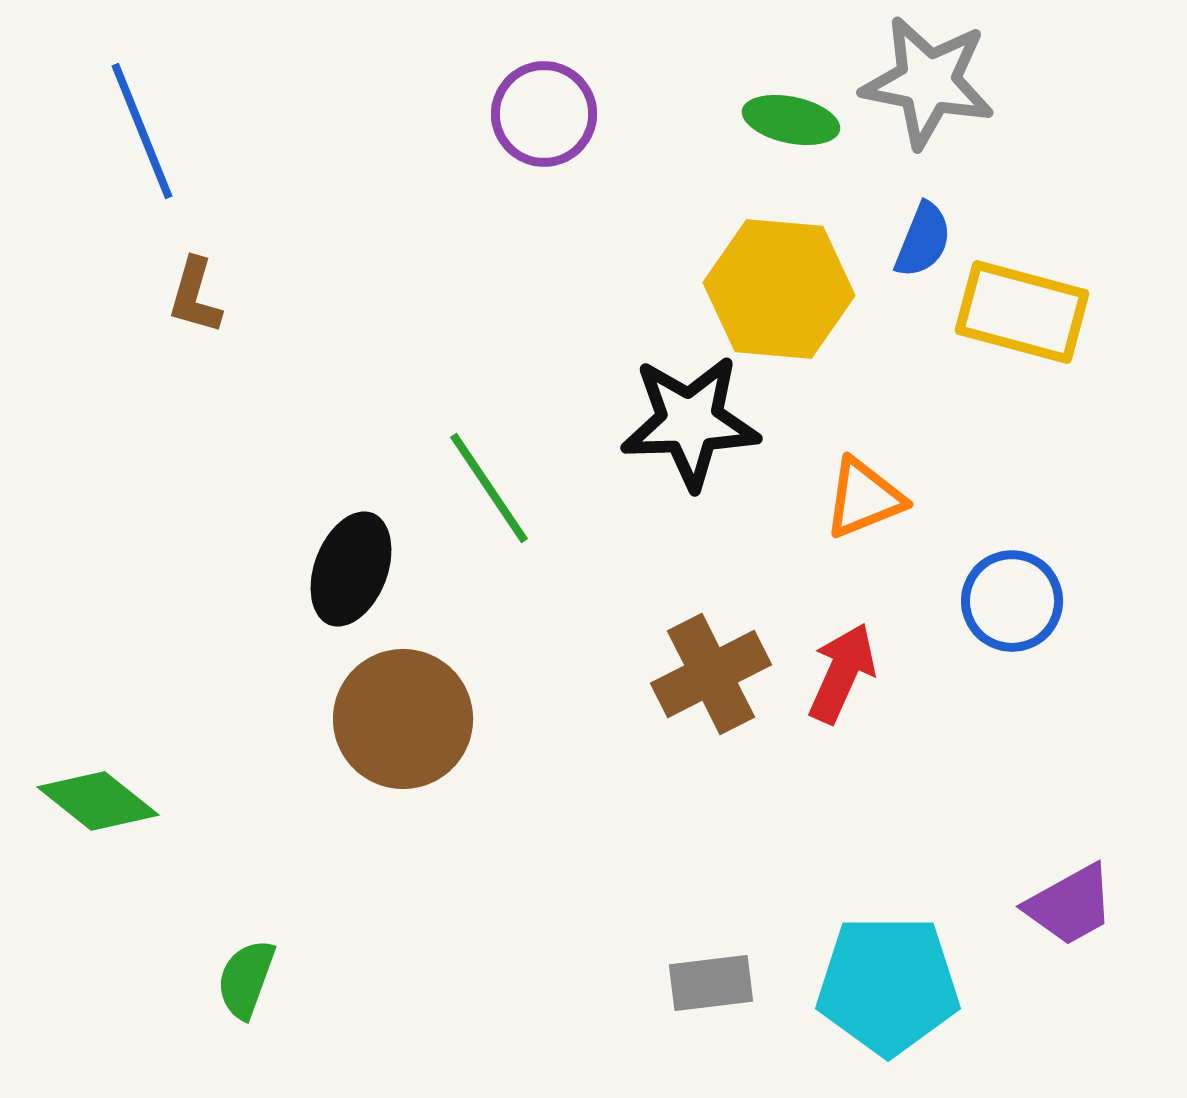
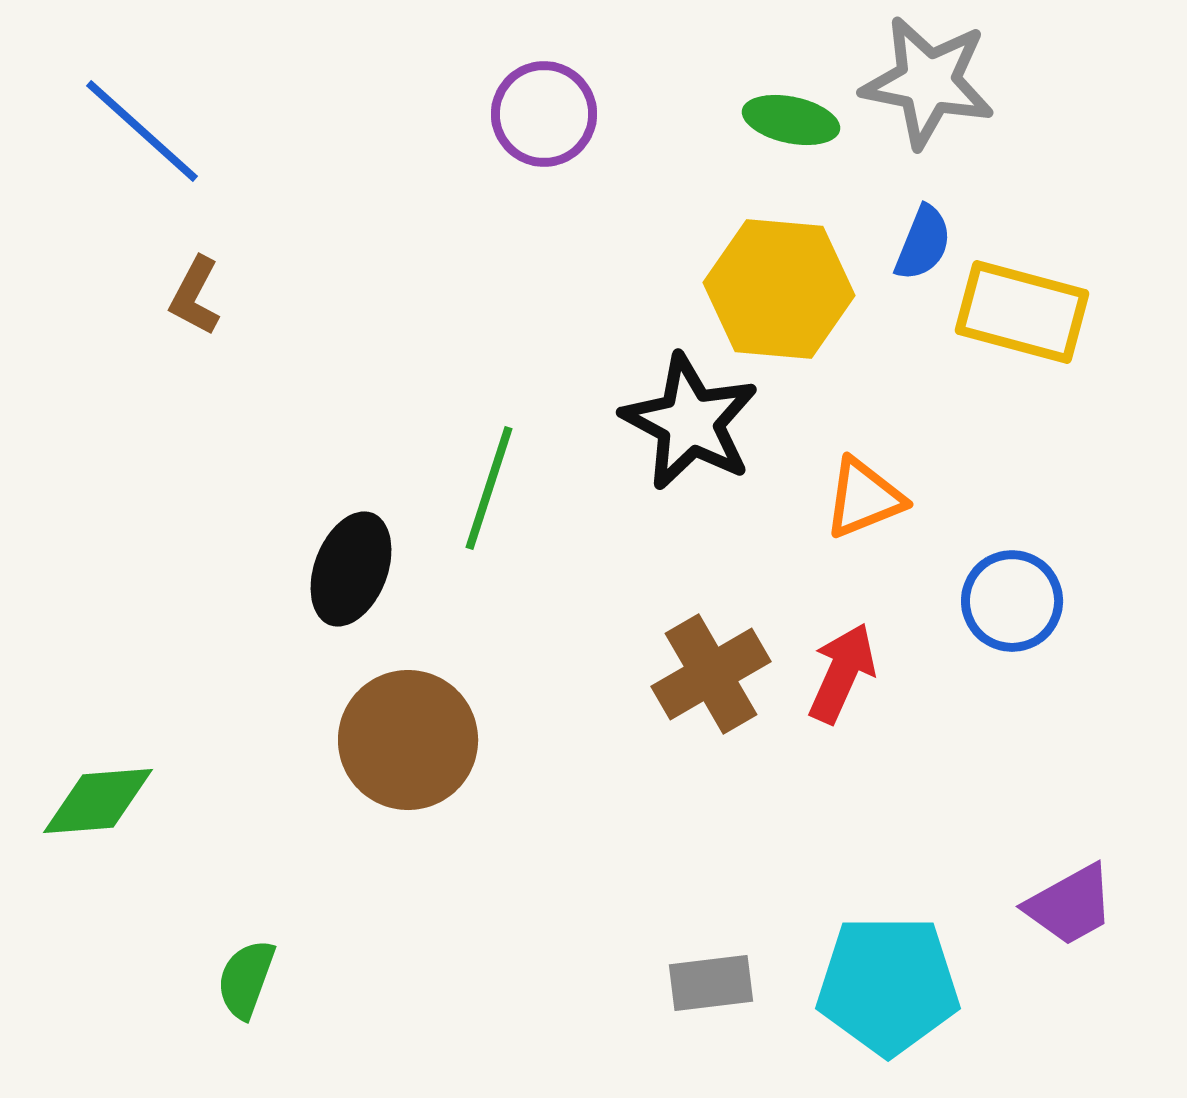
blue line: rotated 26 degrees counterclockwise
blue semicircle: moved 3 px down
brown L-shape: rotated 12 degrees clockwise
black star: rotated 30 degrees clockwise
green line: rotated 52 degrees clockwise
brown cross: rotated 3 degrees counterclockwise
brown circle: moved 5 px right, 21 px down
green diamond: rotated 43 degrees counterclockwise
